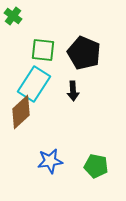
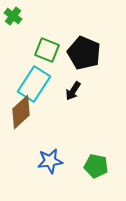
green square: moved 4 px right; rotated 15 degrees clockwise
black arrow: rotated 36 degrees clockwise
